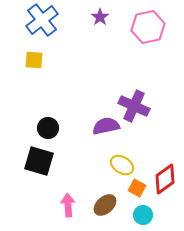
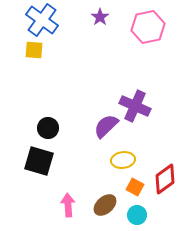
blue cross: rotated 16 degrees counterclockwise
yellow square: moved 10 px up
purple cross: moved 1 px right
purple semicircle: rotated 32 degrees counterclockwise
yellow ellipse: moved 1 px right, 5 px up; rotated 40 degrees counterclockwise
orange square: moved 2 px left, 1 px up
cyan circle: moved 6 px left
